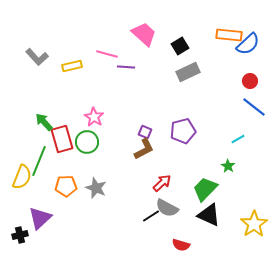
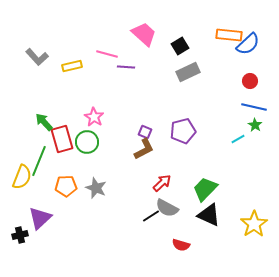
blue line: rotated 25 degrees counterclockwise
green star: moved 27 px right, 41 px up
